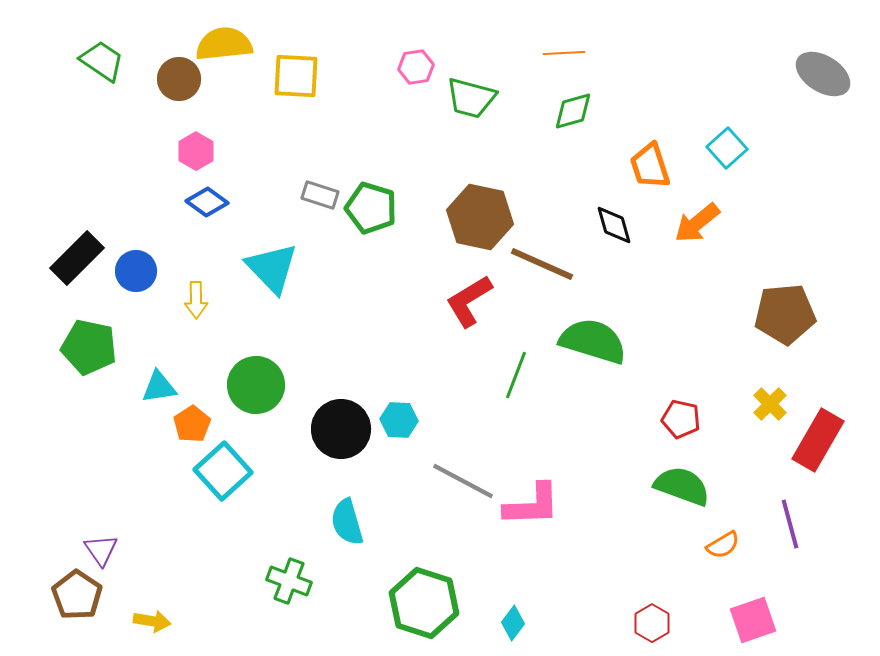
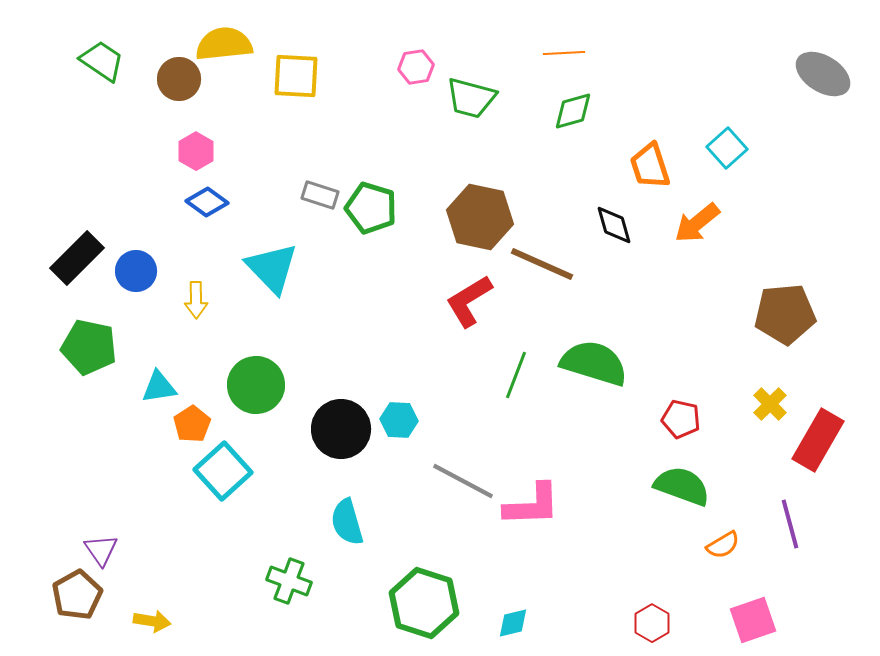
green semicircle at (593, 341): moved 1 px right, 22 px down
brown pentagon at (77, 595): rotated 9 degrees clockwise
cyan diamond at (513, 623): rotated 40 degrees clockwise
